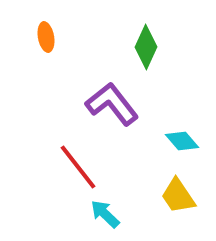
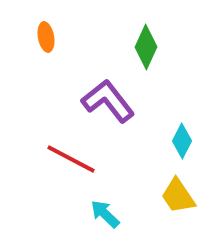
purple L-shape: moved 4 px left, 3 px up
cyan diamond: rotated 68 degrees clockwise
red line: moved 7 px left, 8 px up; rotated 24 degrees counterclockwise
